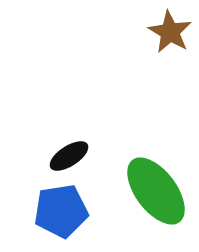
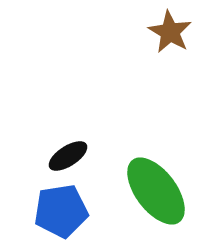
black ellipse: moved 1 px left
